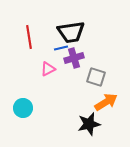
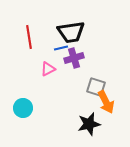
gray square: moved 10 px down
orange arrow: rotated 95 degrees clockwise
